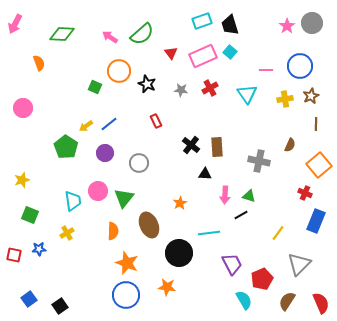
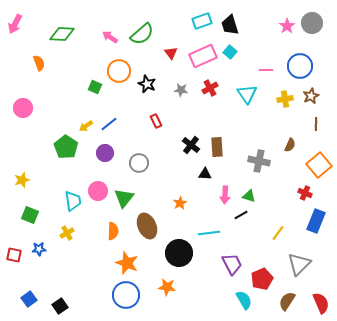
brown ellipse at (149, 225): moved 2 px left, 1 px down
